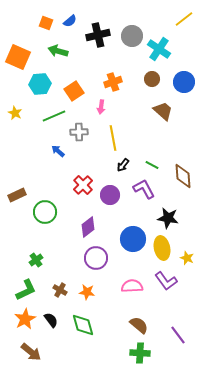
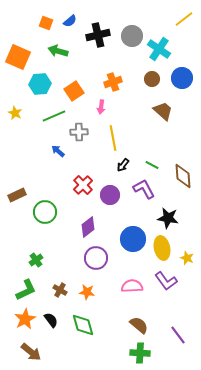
blue circle at (184, 82): moved 2 px left, 4 px up
